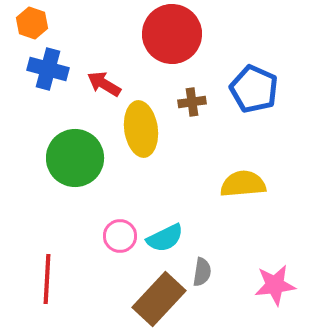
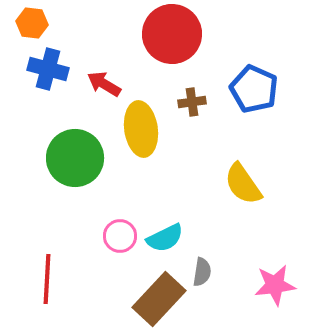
orange hexagon: rotated 12 degrees counterclockwise
yellow semicircle: rotated 120 degrees counterclockwise
